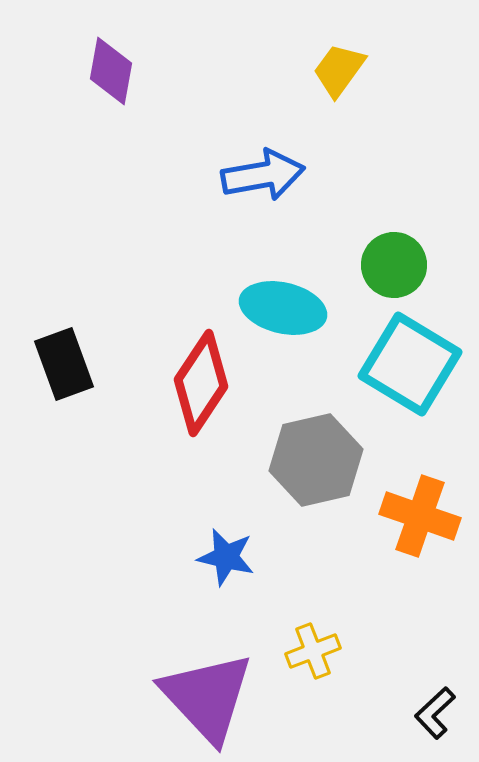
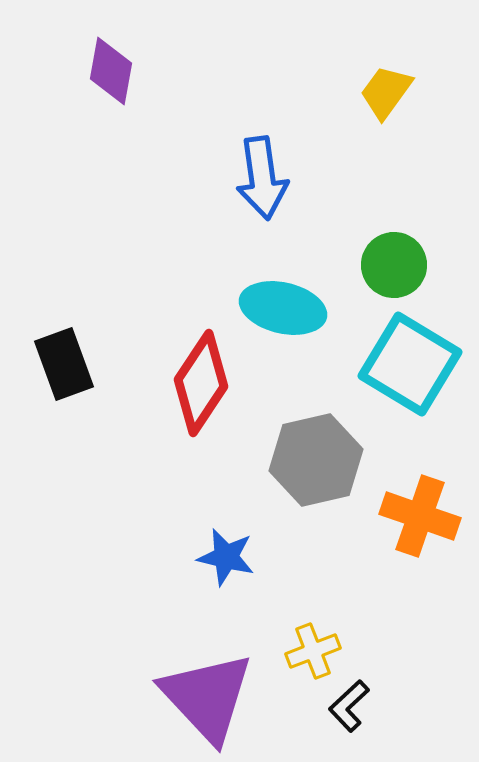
yellow trapezoid: moved 47 px right, 22 px down
blue arrow: moved 1 px left, 3 px down; rotated 92 degrees clockwise
black L-shape: moved 86 px left, 7 px up
